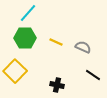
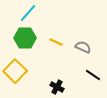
black cross: moved 2 px down; rotated 16 degrees clockwise
